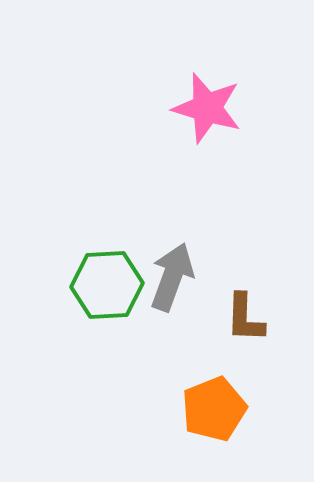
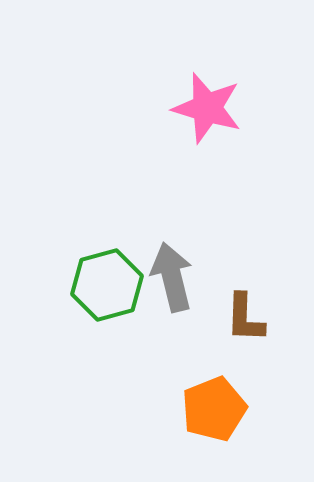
gray arrow: rotated 34 degrees counterclockwise
green hexagon: rotated 12 degrees counterclockwise
